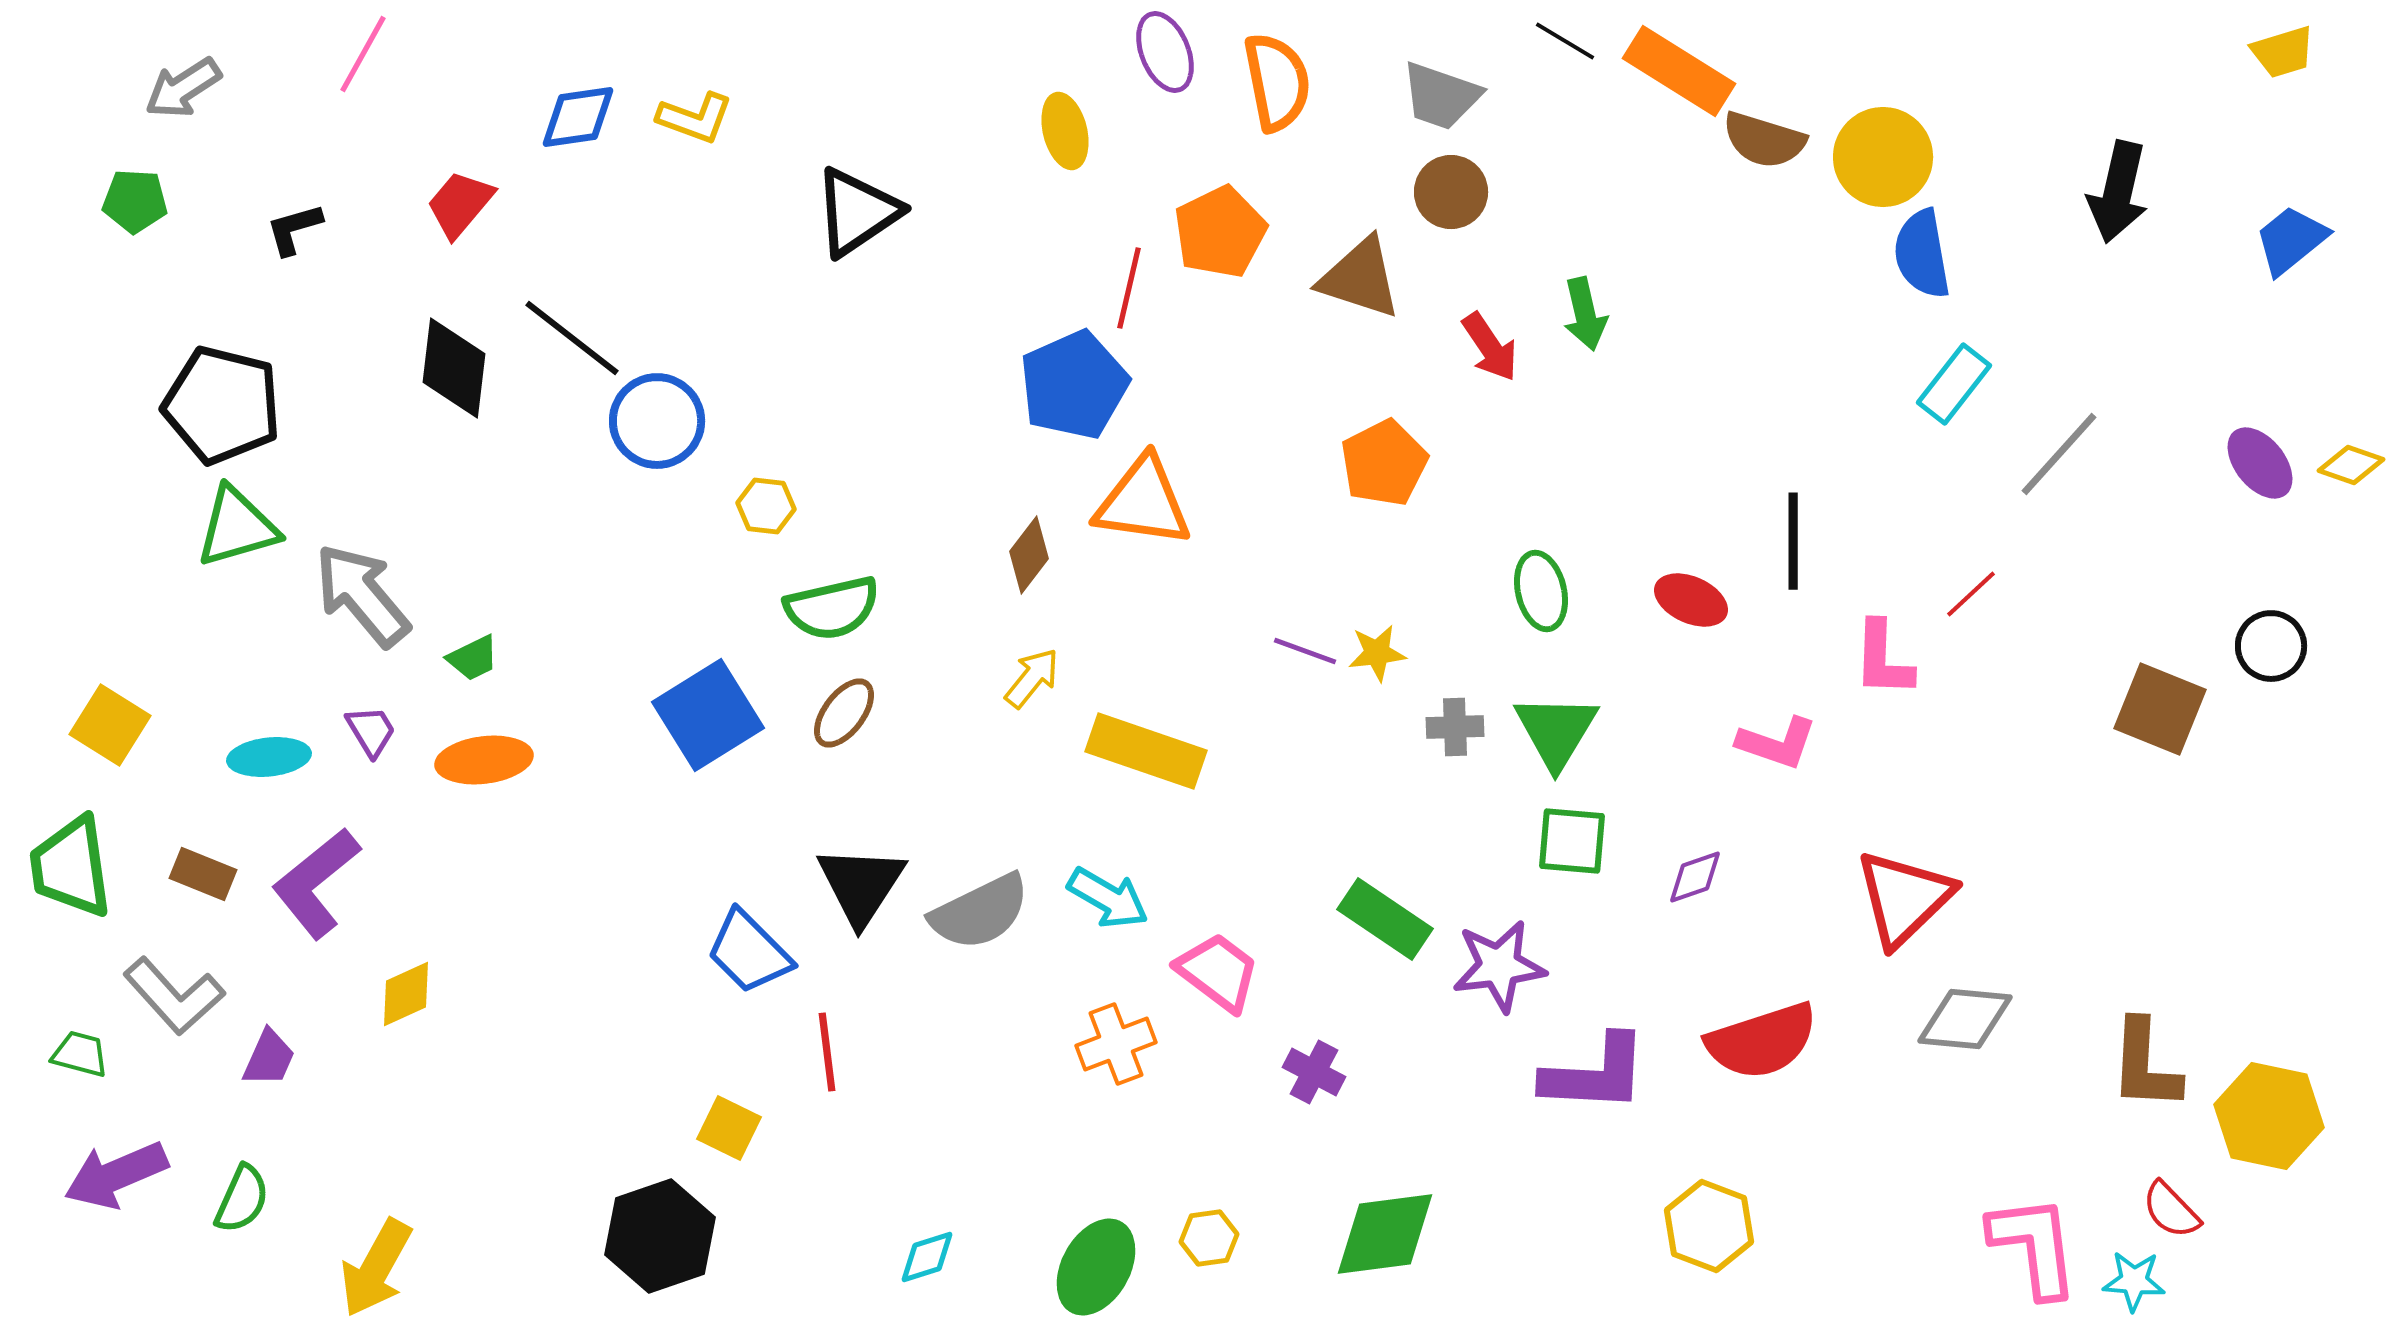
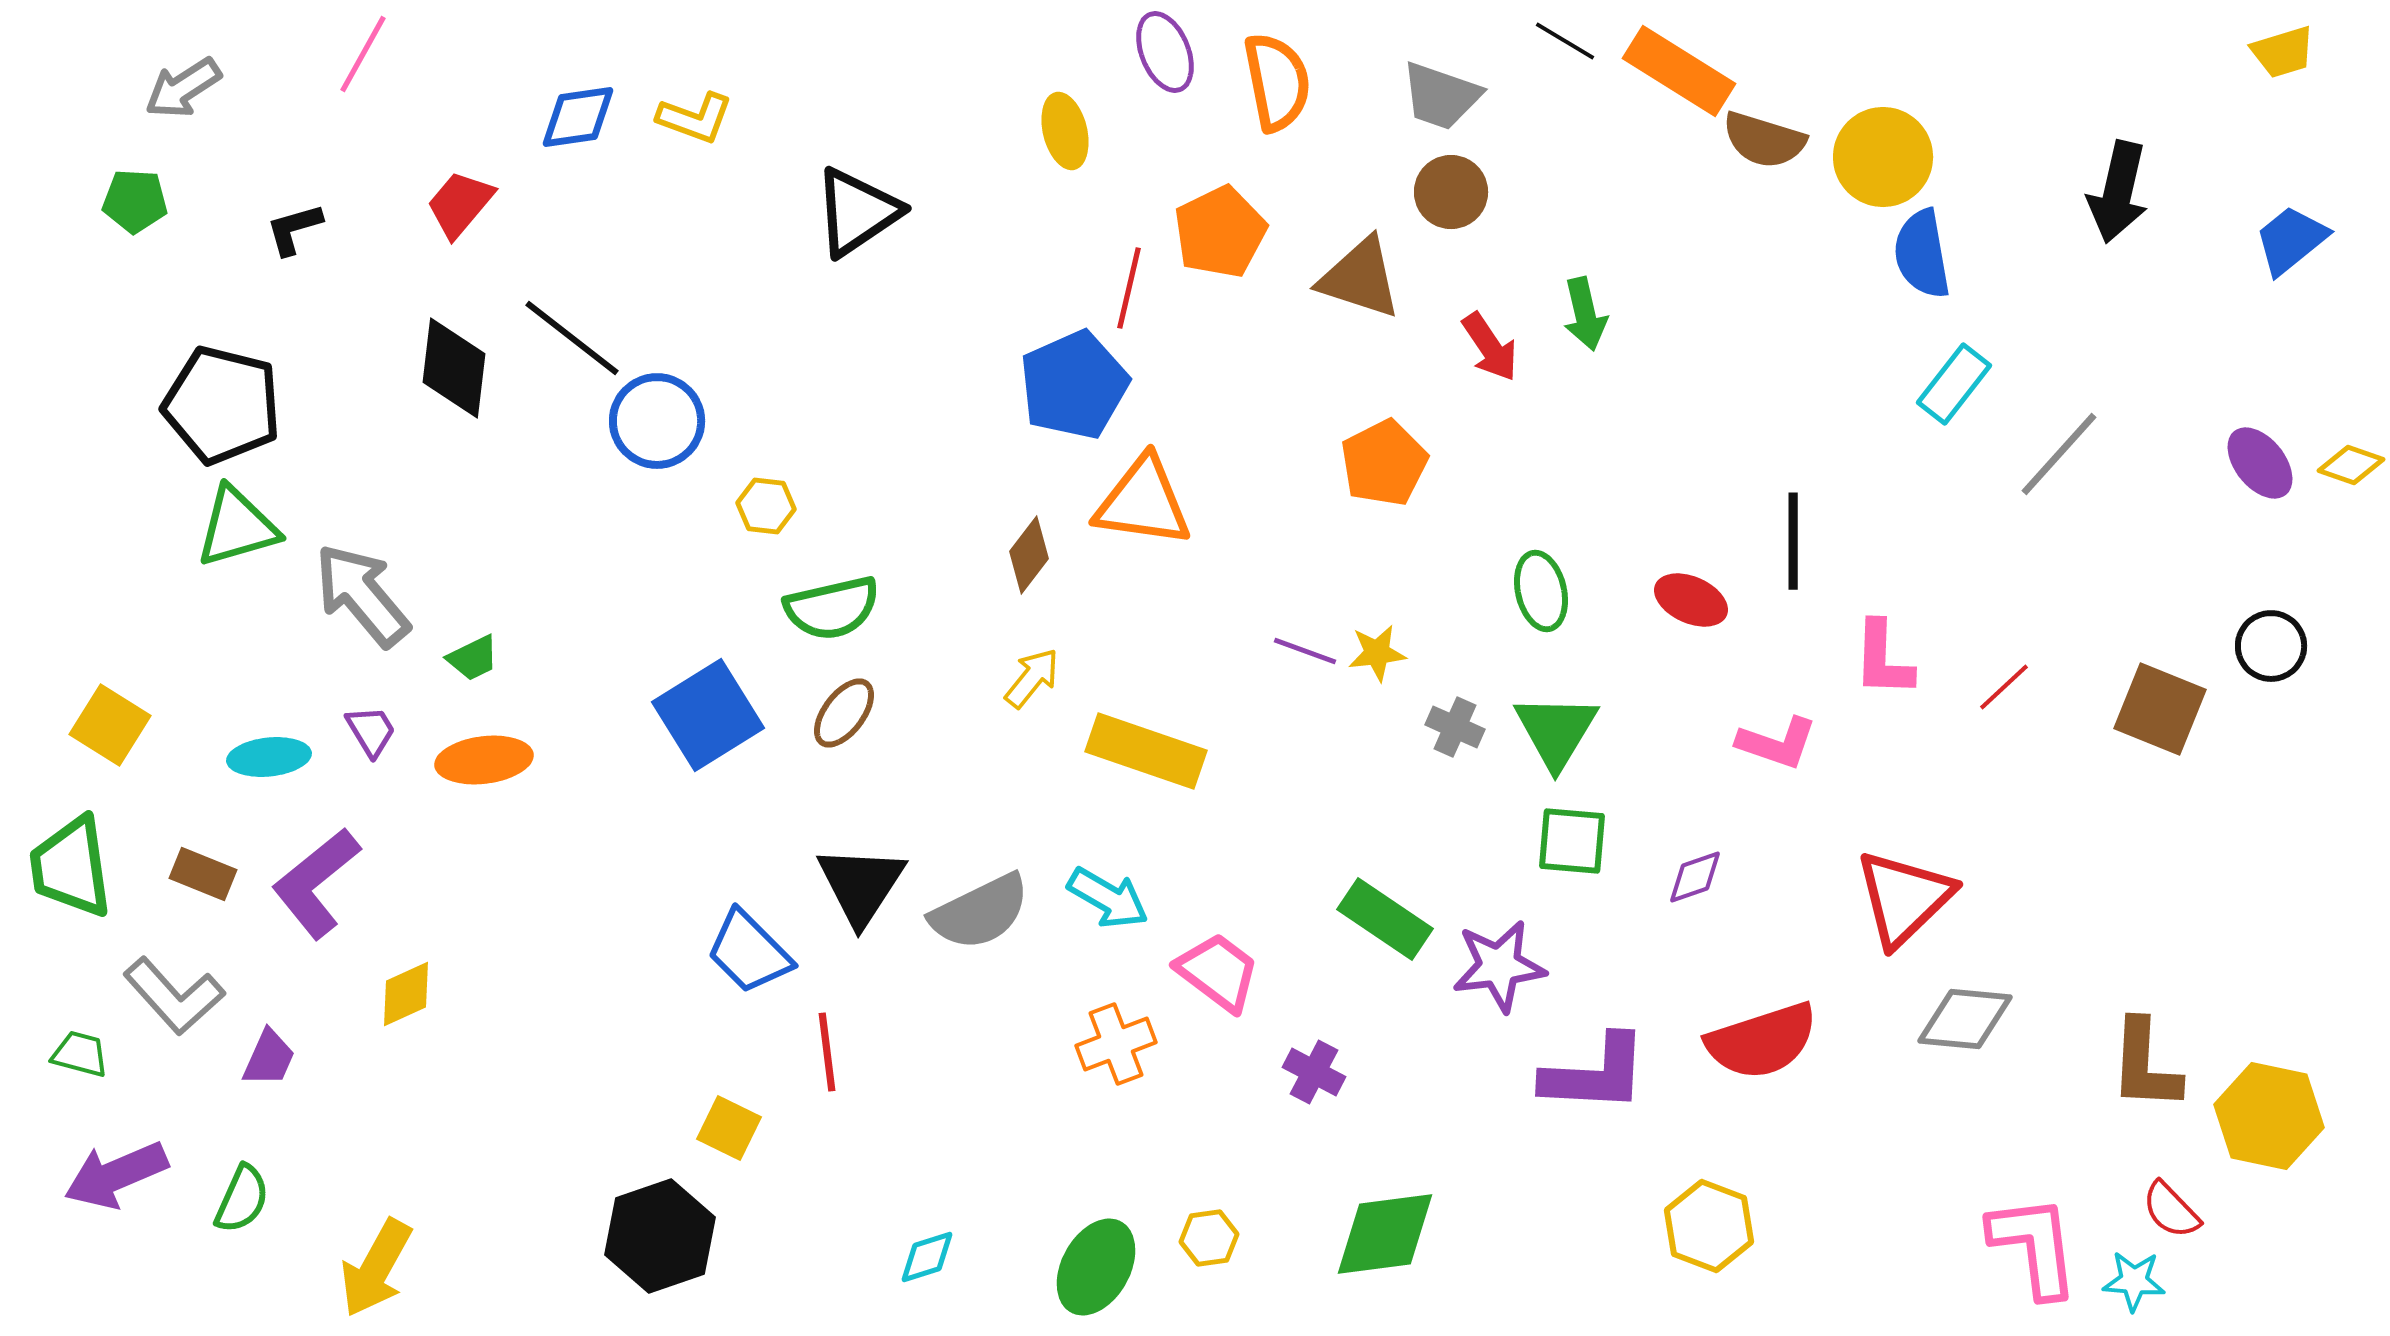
red line at (1971, 594): moved 33 px right, 93 px down
gray cross at (1455, 727): rotated 26 degrees clockwise
